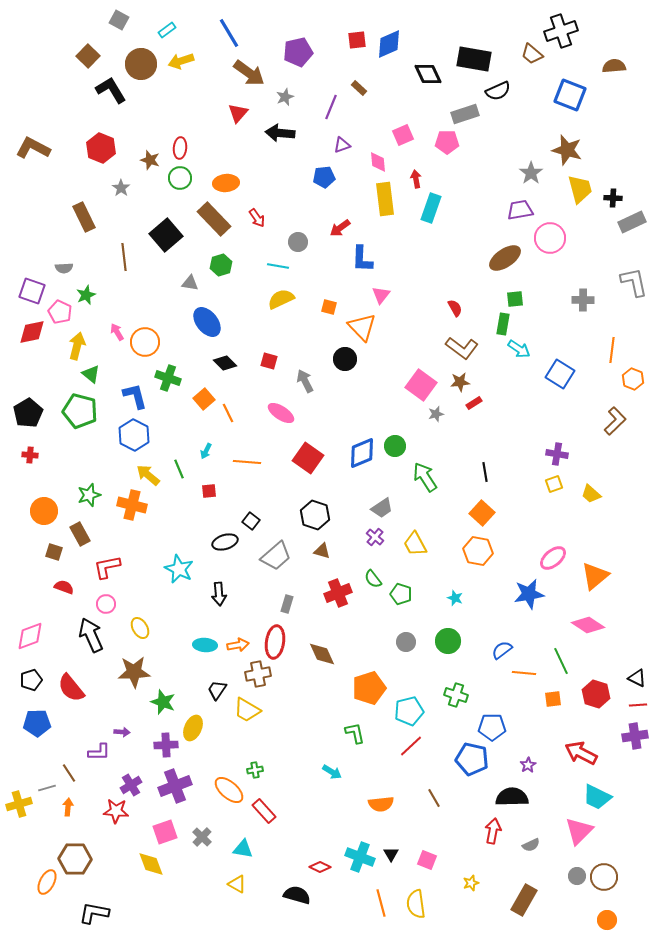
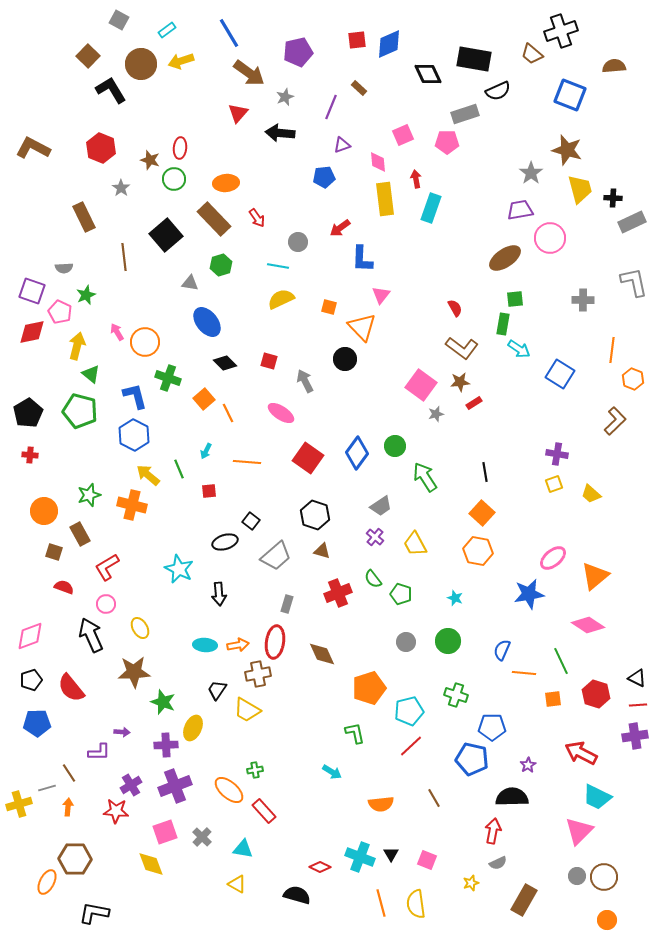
green circle at (180, 178): moved 6 px left, 1 px down
blue diamond at (362, 453): moved 5 px left; rotated 32 degrees counterclockwise
gray trapezoid at (382, 508): moved 1 px left, 2 px up
red L-shape at (107, 567): rotated 20 degrees counterclockwise
blue semicircle at (502, 650): rotated 30 degrees counterclockwise
gray semicircle at (531, 845): moved 33 px left, 18 px down
